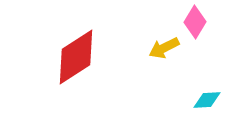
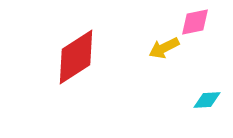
pink diamond: rotated 48 degrees clockwise
